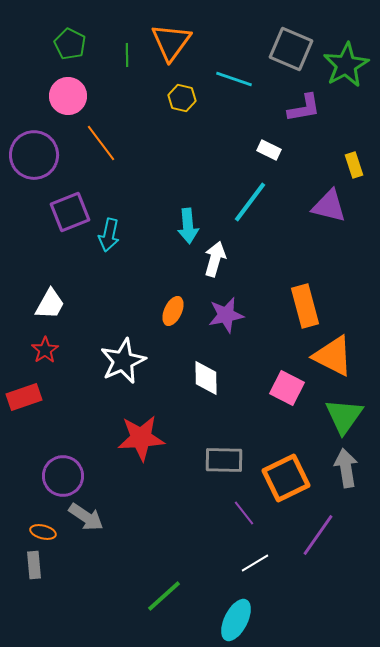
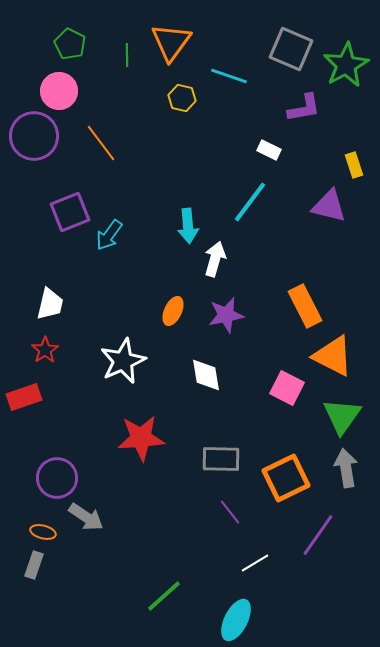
cyan line at (234, 79): moved 5 px left, 3 px up
pink circle at (68, 96): moved 9 px left, 5 px up
purple circle at (34, 155): moved 19 px up
cyan arrow at (109, 235): rotated 24 degrees clockwise
white trapezoid at (50, 304): rotated 16 degrees counterclockwise
orange rectangle at (305, 306): rotated 12 degrees counterclockwise
white diamond at (206, 378): moved 3 px up; rotated 9 degrees counterclockwise
green triangle at (344, 416): moved 2 px left
gray rectangle at (224, 460): moved 3 px left, 1 px up
purple circle at (63, 476): moved 6 px left, 2 px down
purple line at (244, 513): moved 14 px left, 1 px up
gray rectangle at (34, 565): rotated 24 degrees clockwise
